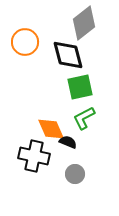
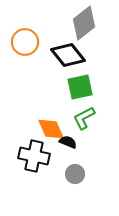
black diamond: rotated 24 degrees counterclockwise
